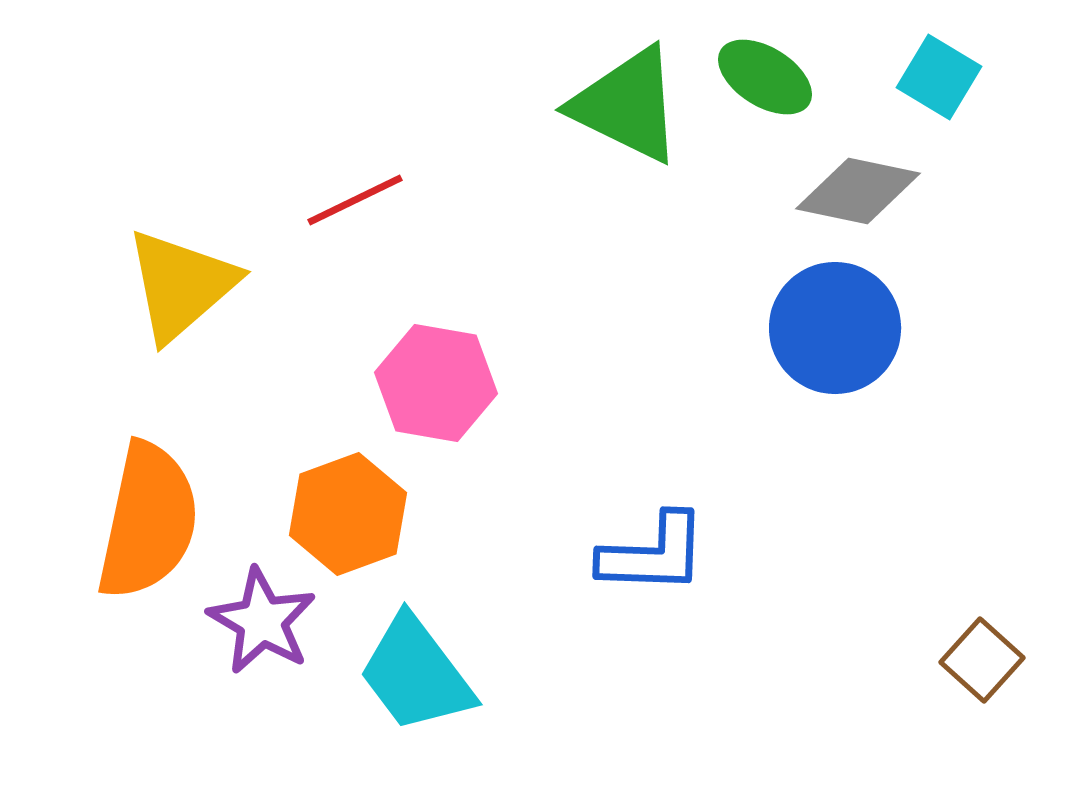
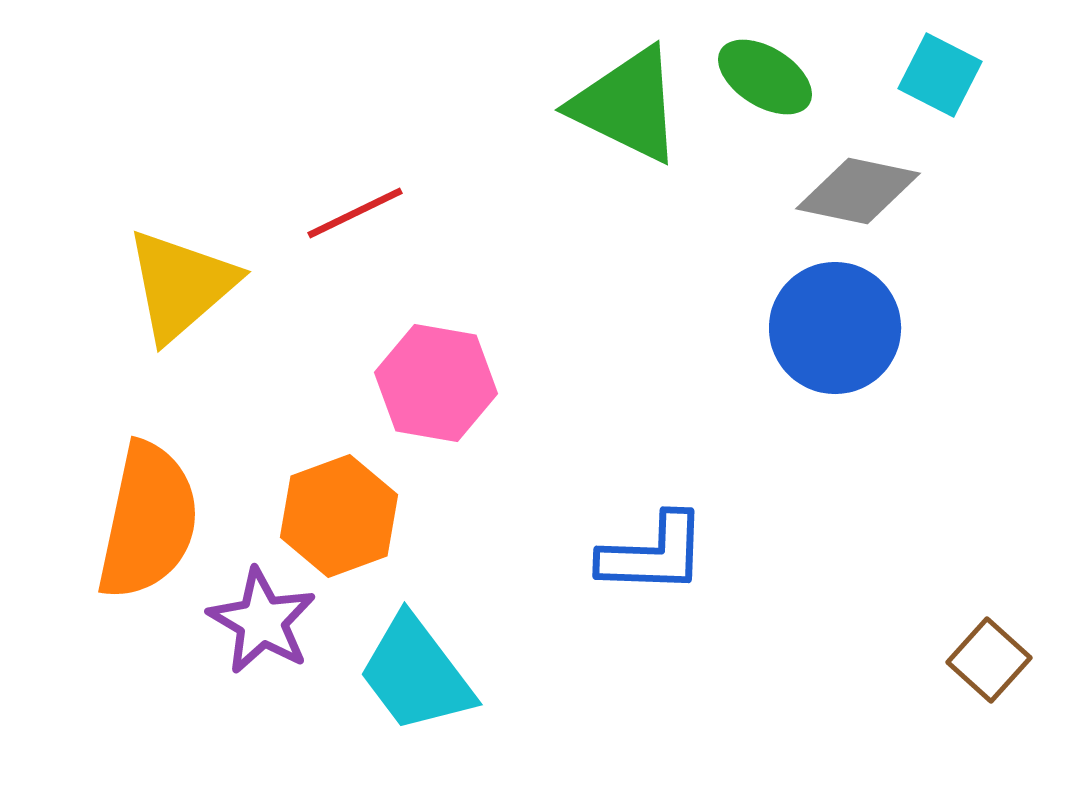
cyan square: moved 1 px right, 2 px up; rotated 4 degrees counterclockwise
red line: moved 13 px down
orange hexagon: moved 9 px left, 2 px down
brown square: moved 7 px right
